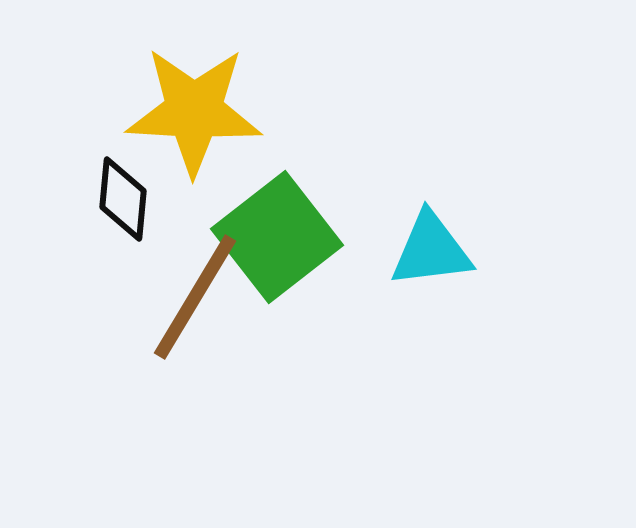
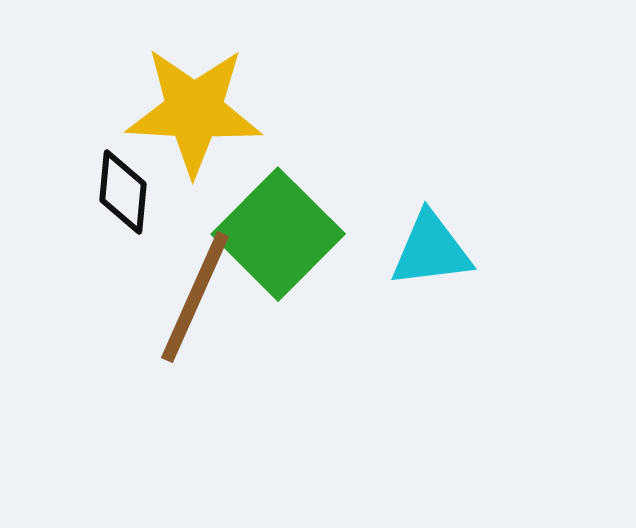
black diamond: moved 7 px up
green square: moved 1 px right, 3 px up; rotated 7 degrees counterclockwise
brown line: rotated 7 degrees counterclockwise
